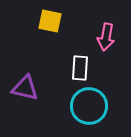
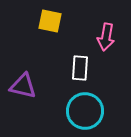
purple triangle: moved 2 px left, 2 px up
cyan circle: moved 4 px left, 5 px down
